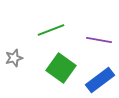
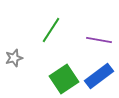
green line: rotated 36 degrees counterclockwise
green square: moved 3 px right, 11 px down; rotated 20 degrees clockwise
blue rectangle: moved 1 px left, 4 px up
